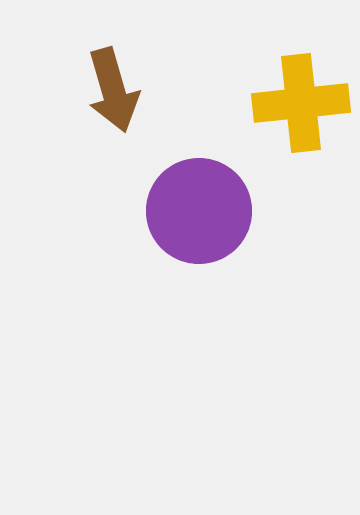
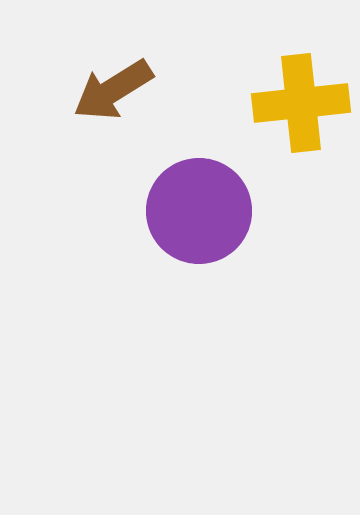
brown arrow: rotated 74 degrees clockwise
